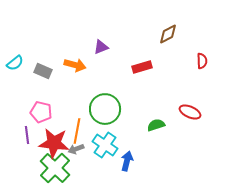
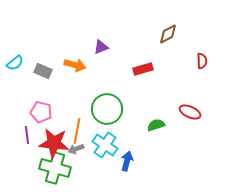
red rectangle: moved 1 px right, 2 px down
green circle: moved 2 px right
green cross: rotated 28 degrees counterclockwise
